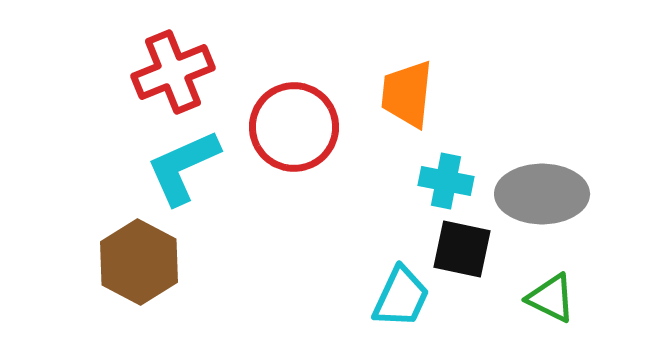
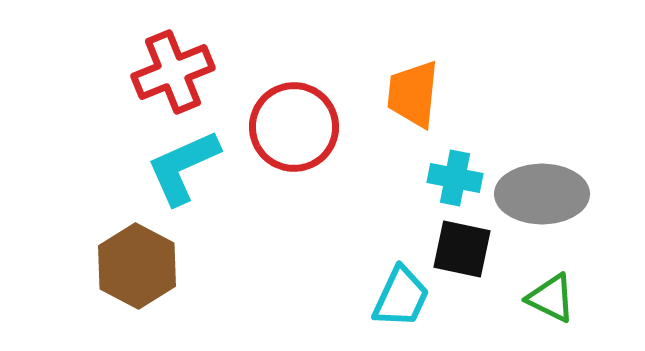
orange trapezoid: moved 6 px right
cyan cross: moved 9 px right, 3 px up
brown hexagon: moved 2 px left, 4 px down
